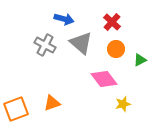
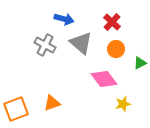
green triangle: moved 3 px down
